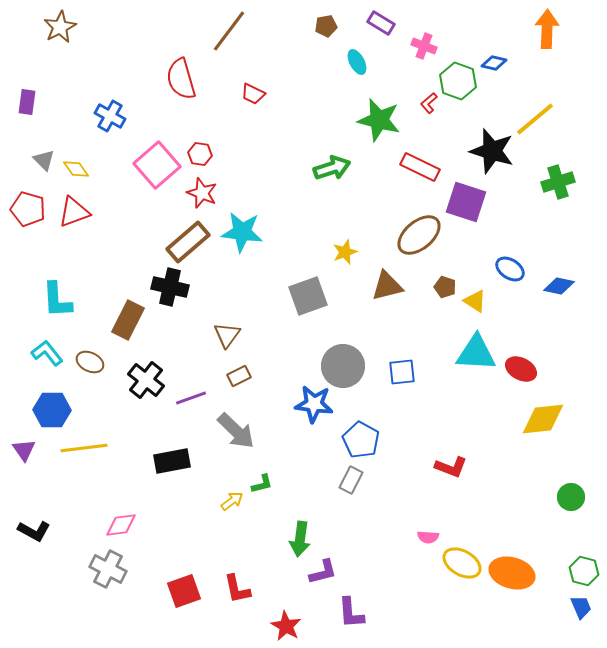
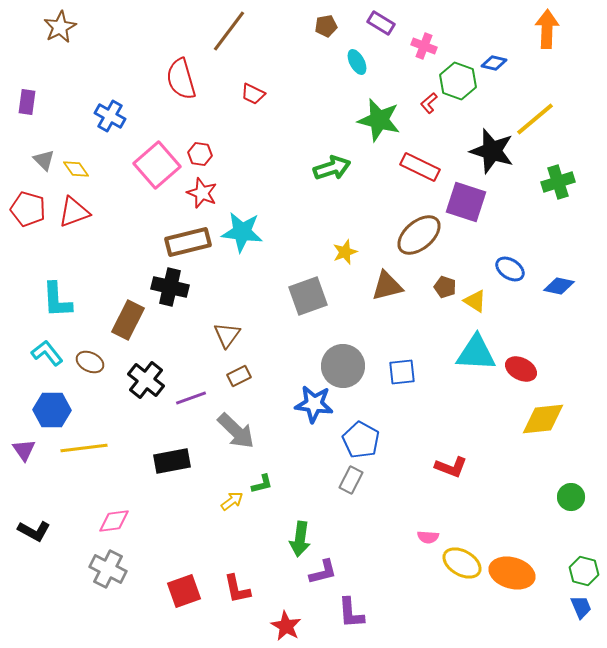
brown rectangle at (188, 242): rotated 27 degrees clockwise
pink diamond at (121, 525): moved 7 px left, 4 px up
